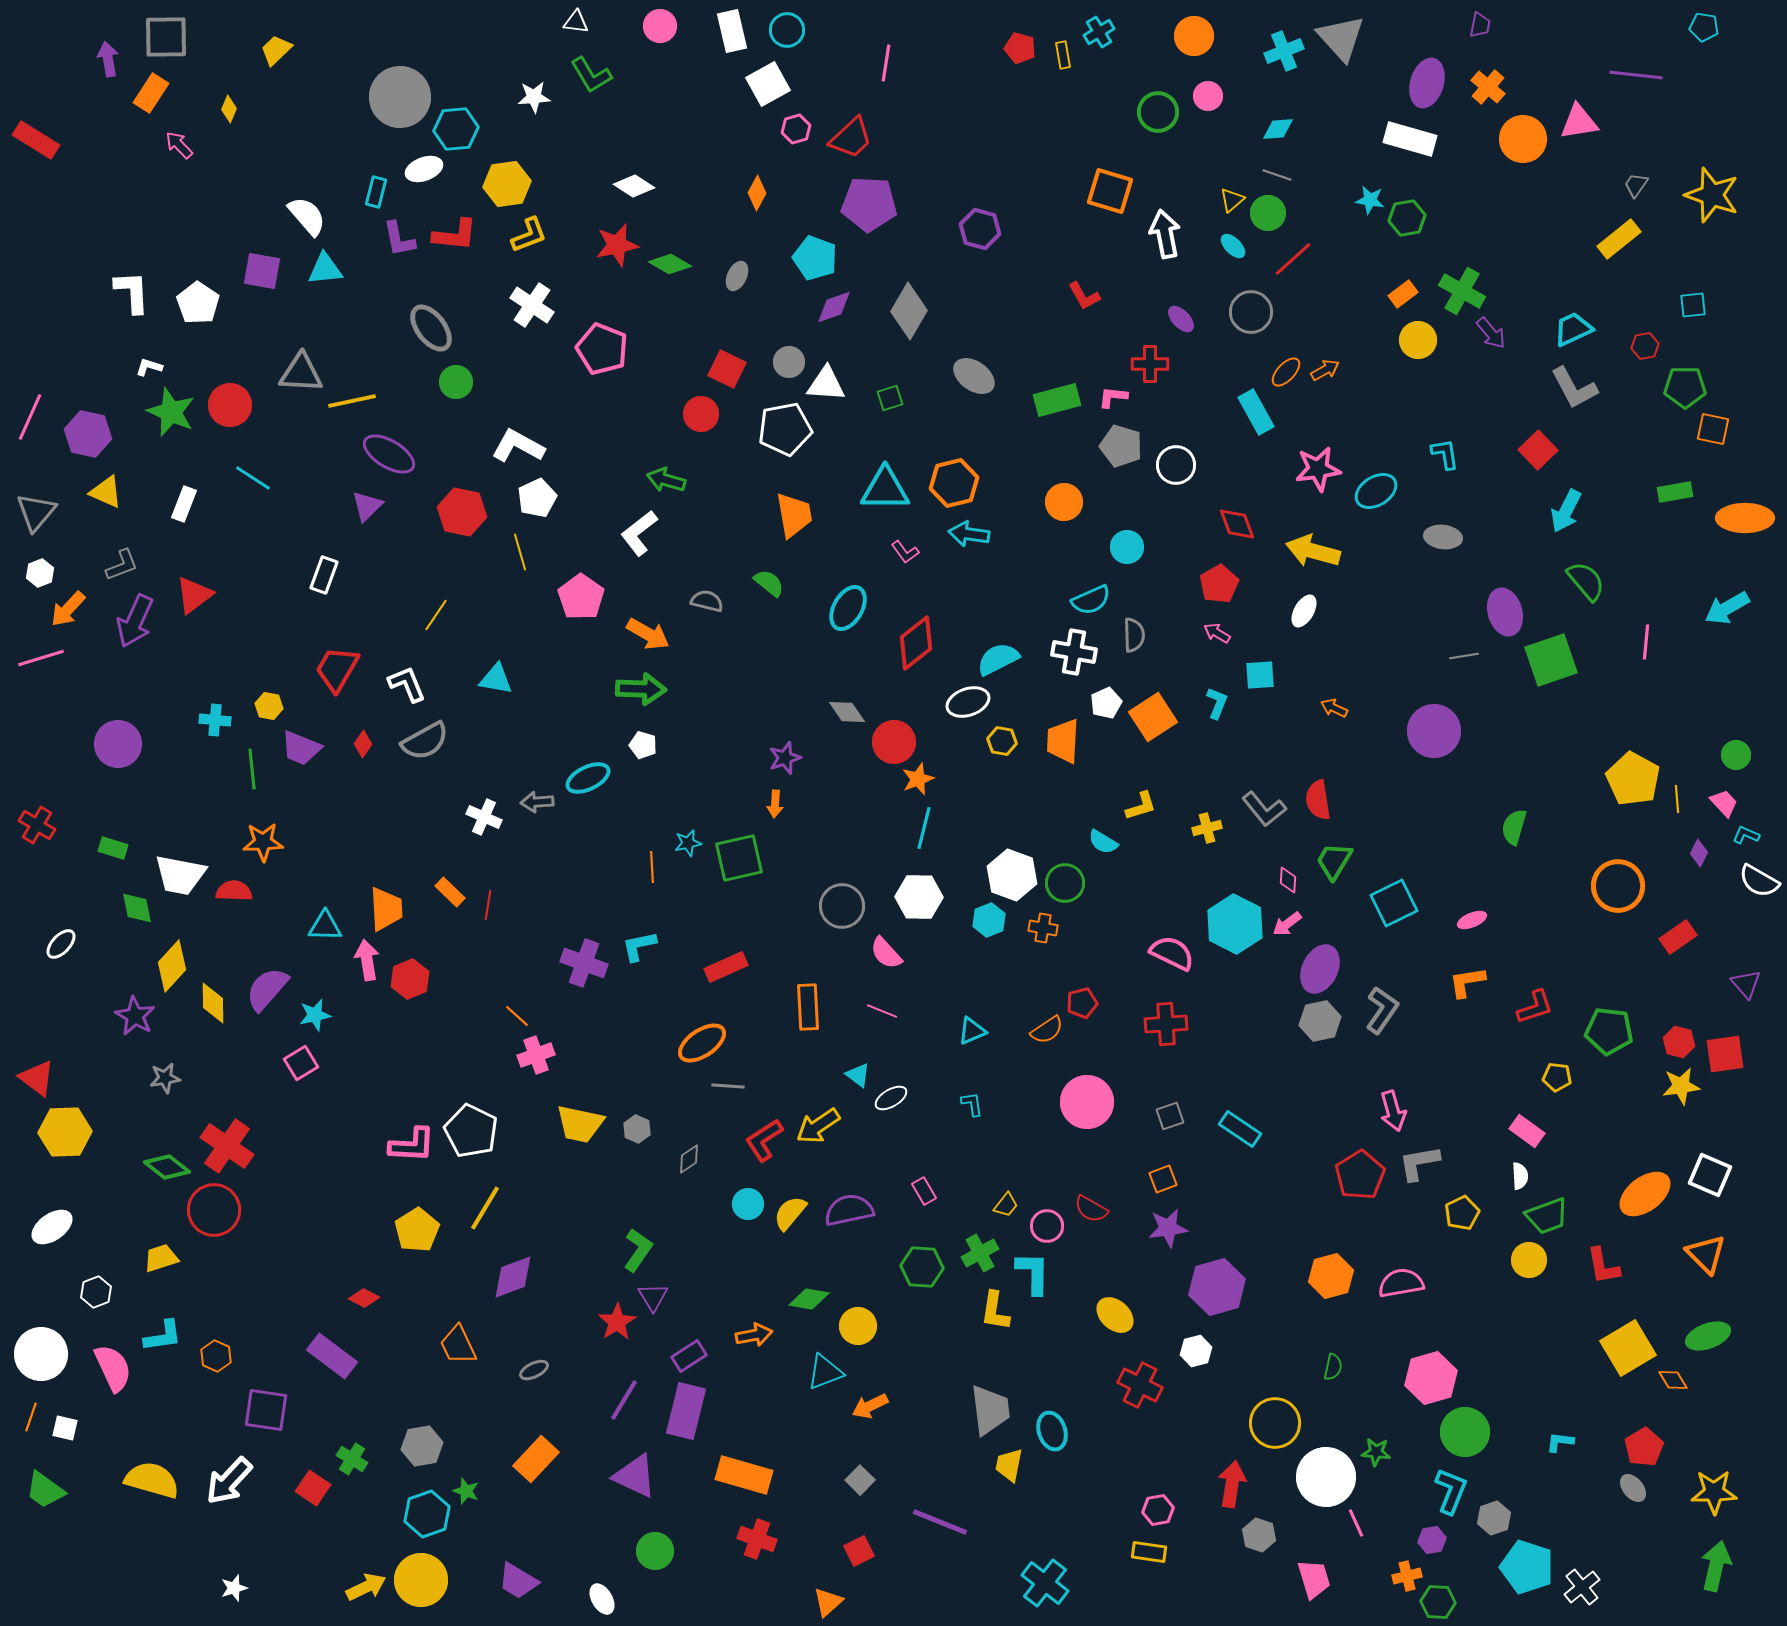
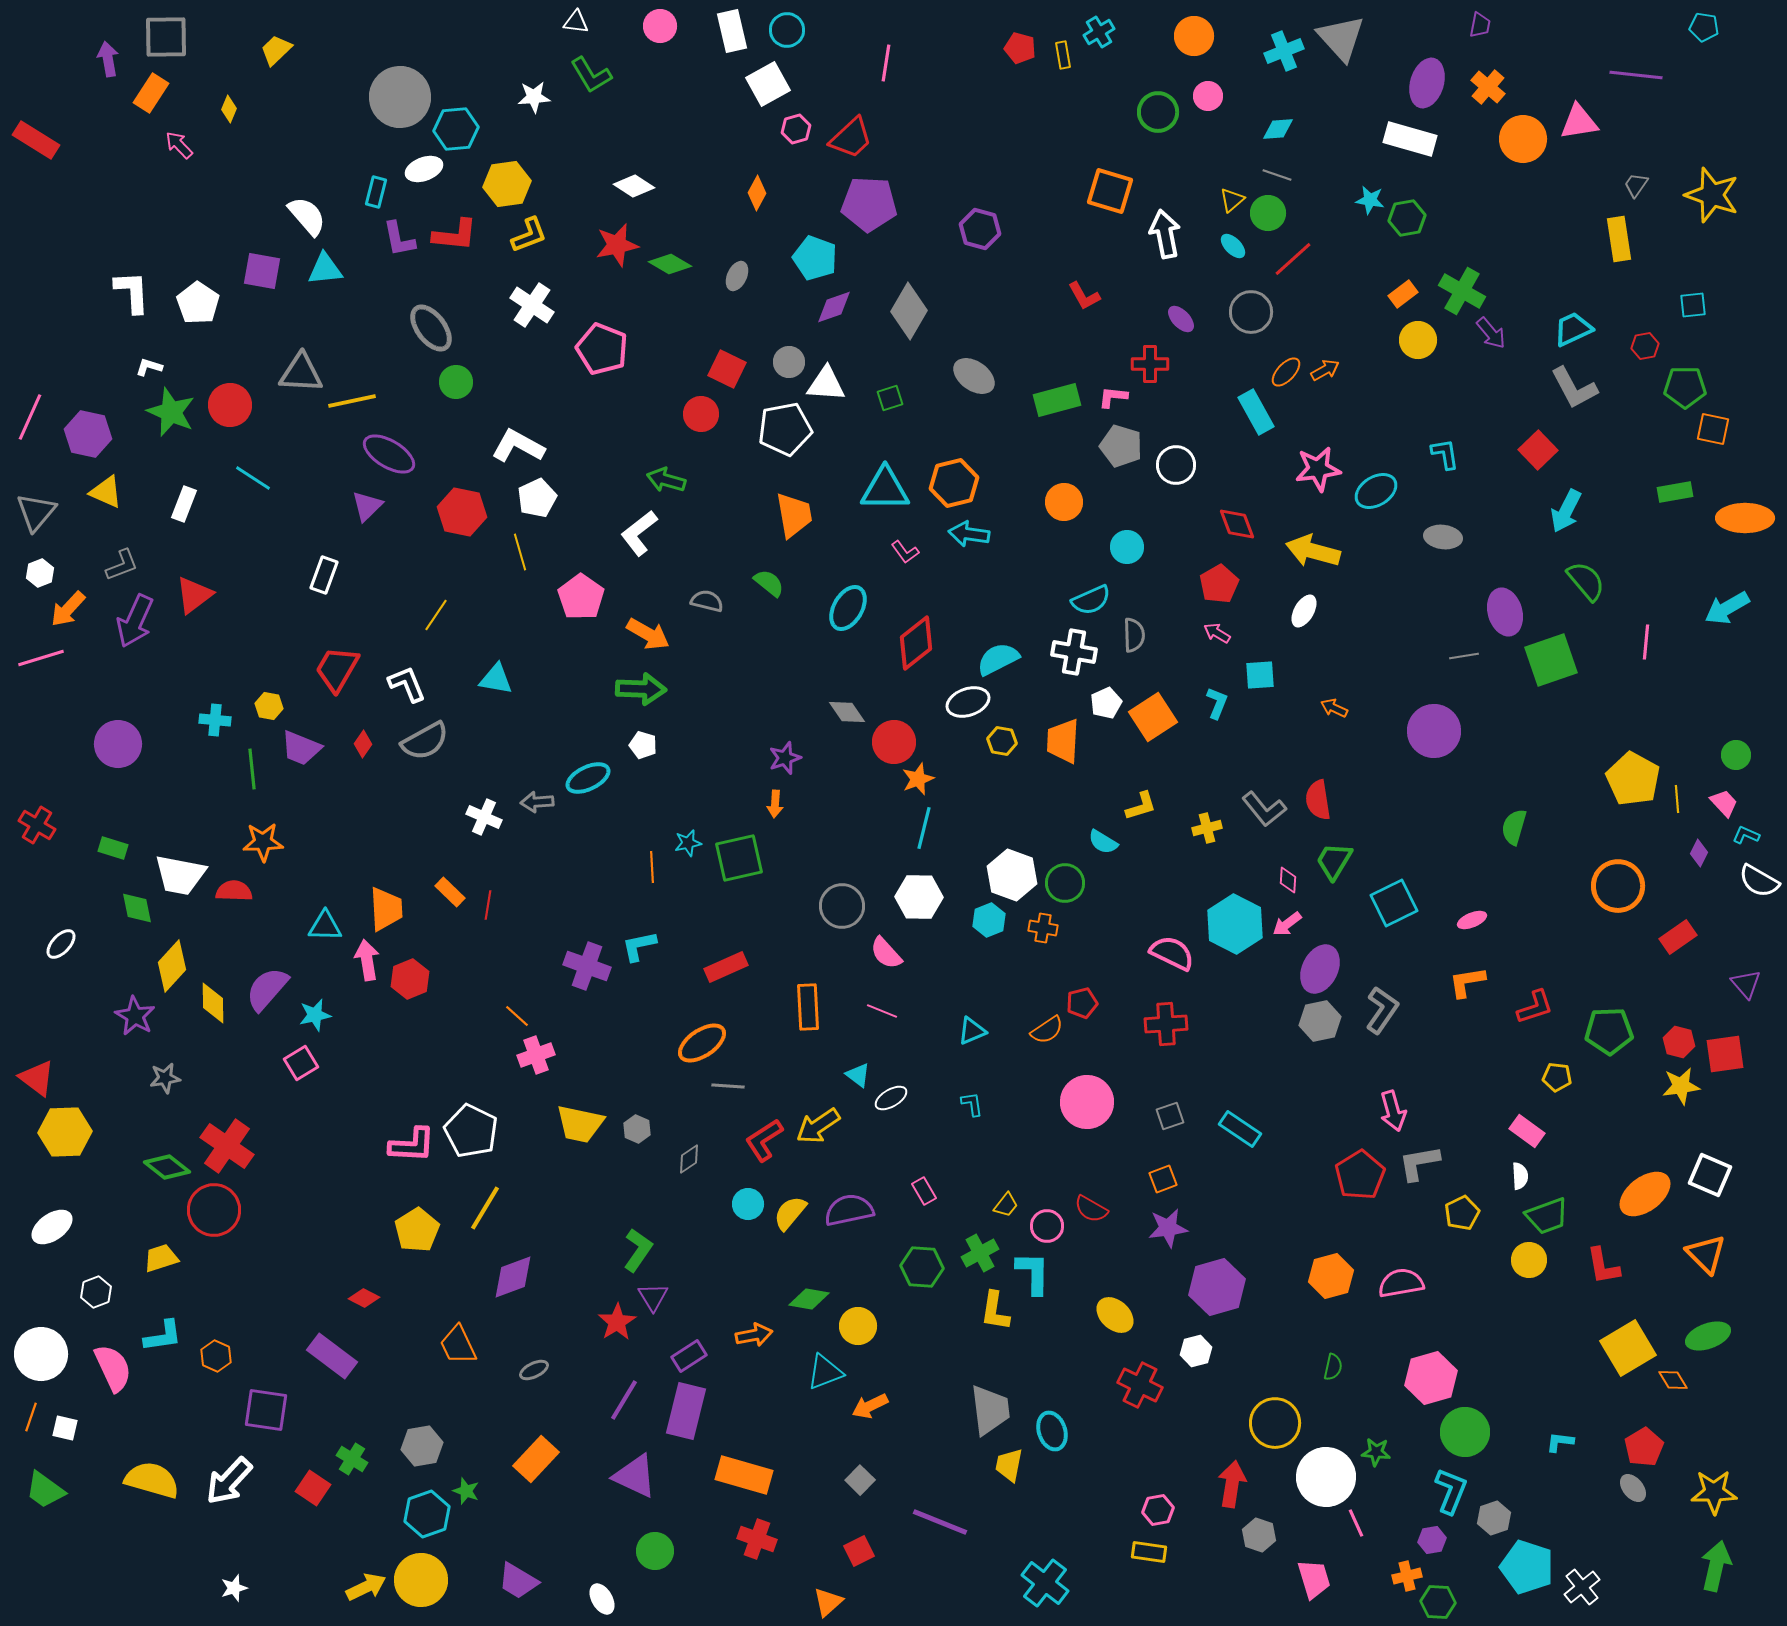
yellow rectangle at (1619, 239): rotated 60 degrees counterclockwise
purple cross at (584, 963): moved 3 px right, 3 px down
green pentagon at (1609, 1031): rotated 9 degrees counterclockwise
